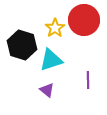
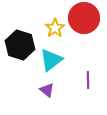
red circle: moved 2 px up
black hexagon: moved 2 px left
cyan triangle: rotated 20 degrees counterclockwise
